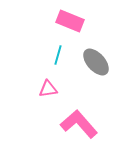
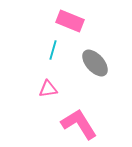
cyan line: moved 5 px left, 5 px up
gray ellipse: moved 1 px left, 1 px down
pink L-shape: rotated 9 degrees clockwise
